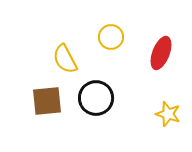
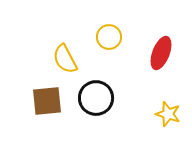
yellow circle: moved 2 px left
